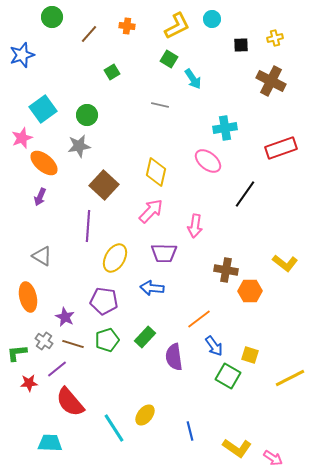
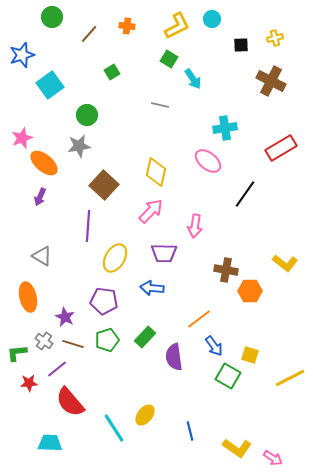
cyan square at (43, 109): moved 7 px right, 24 px up
red rectangle at (281, 148): rotated 12 degrees counterclockwise
